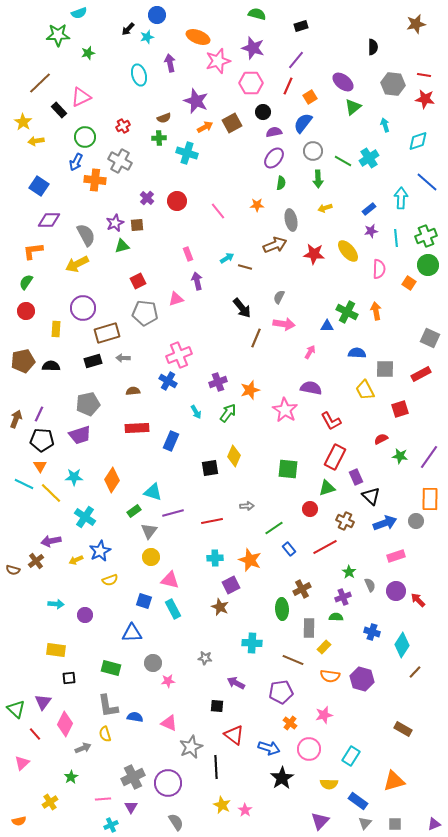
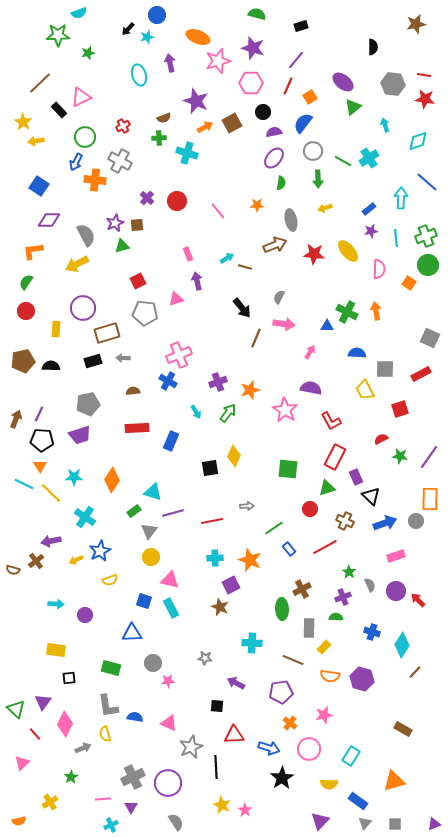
cyan rectangle at (173, 609): moved 2 px left, 1 px up
red triangle at (234, 735): rotated 40 degrees counterclockwise
